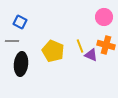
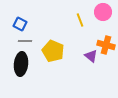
pink circle: moved 1 px left, 5 px up
blue square: moved 2 px down
gray line: moved 13 px right
yellow line: moved 26 px up
purple triangle: moved 1 px down; rotated 16 degrees clockwise
